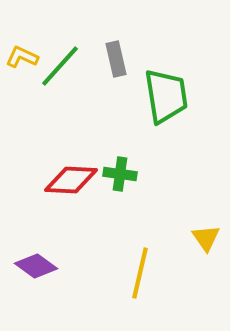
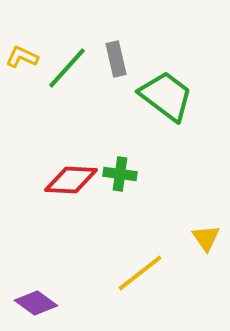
green line: moved 7 px right, 2 px down
green trapezoid: rotated 44 degrees counterclockwise
purple diamond: moved 37 px down
yellow line: rotated 39 degrees clockwise
